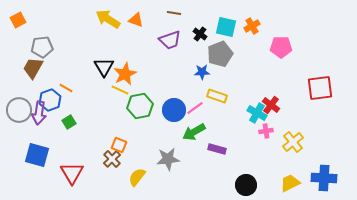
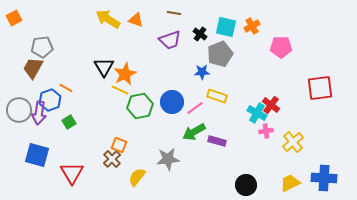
orange square at (18, 20): moved 4 px left, 2 px up
blue circle at (174, 110): moved 2 px left, 8 px up
purple rectangle at (217, 149): moved 8 px up
